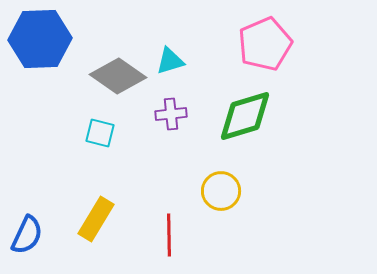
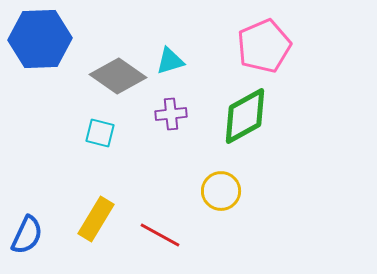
pink pentagon: moved 1 px left, 2 px down
green diamond: rotated 12 degrees counterclockwise
red line: moved 9 px left; rotated 60 degrees counterclockwise
